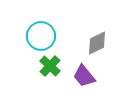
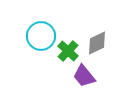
green cross: moved 18 px right, 15 px up
